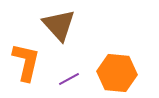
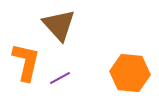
orange hexagon: moved 13 px right
purple line: moved 9 px left, 1 px up
